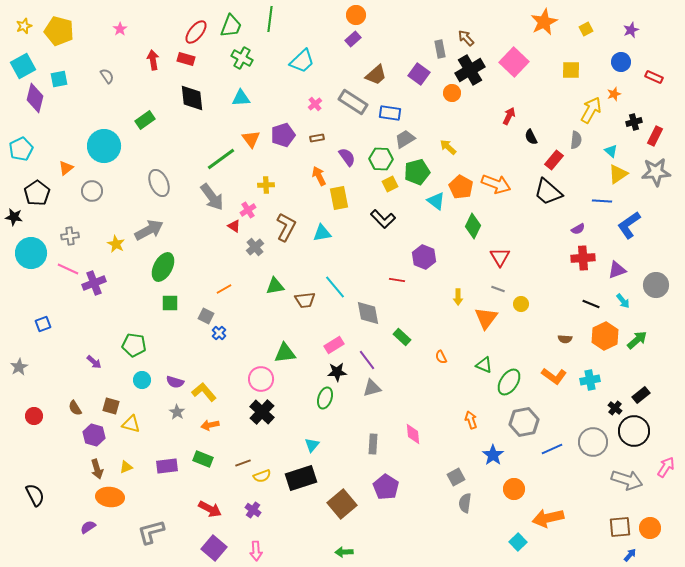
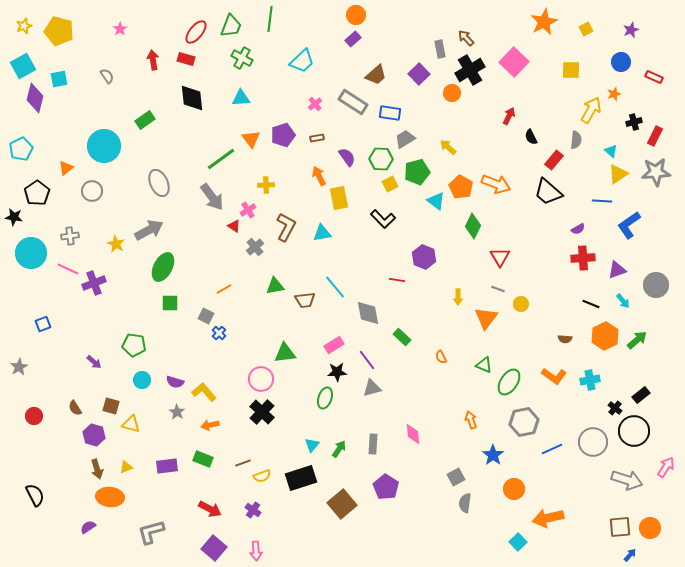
purple square at (419, 74): rotated 10 degrees clockwise
green arrow at (344, 552): moved 5 px left, 103 px up; rotated 126 degrees clockwise
